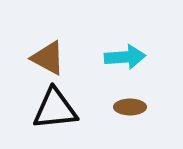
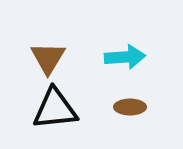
brown triangle: rotated 33 degrees clockwise
